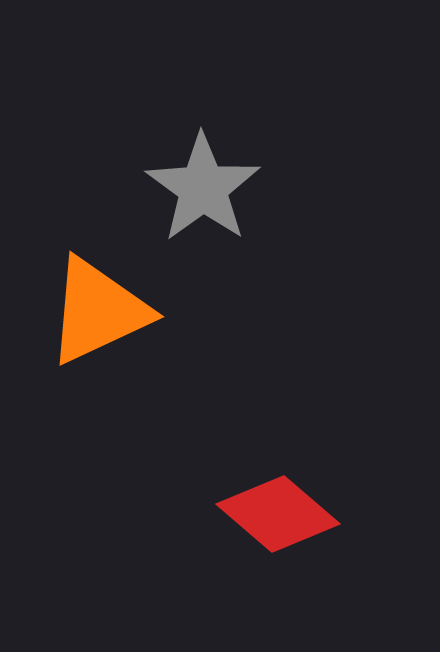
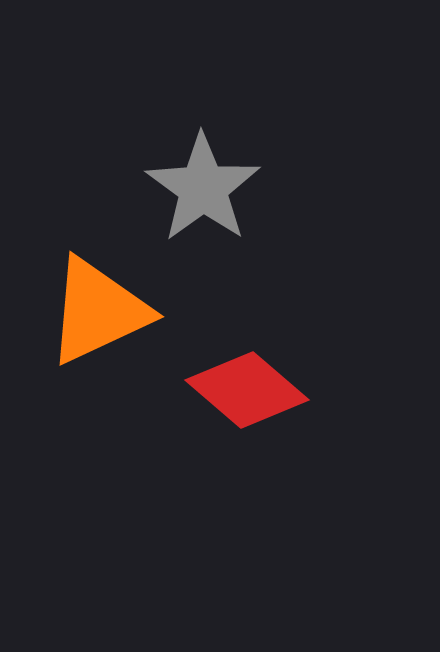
red diamond: moved 31 px left, 124 px up
